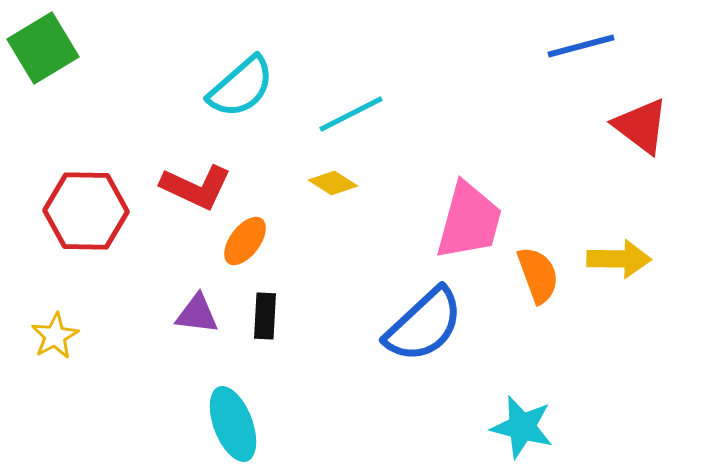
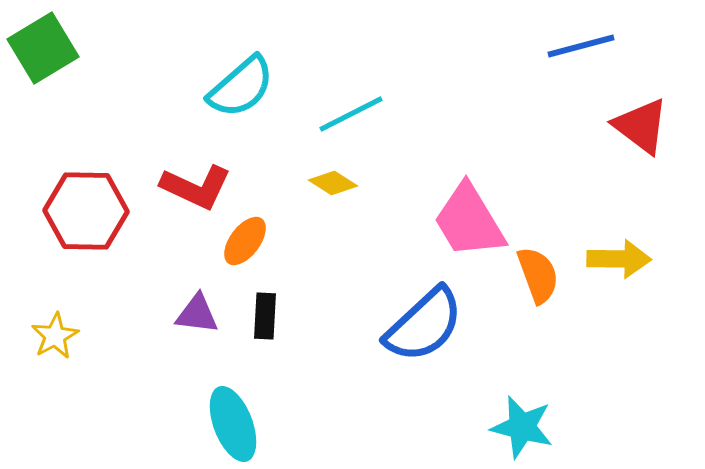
pink trapezoid: rotated 134 degrees clockwise
